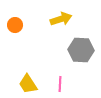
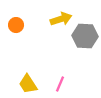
orange circle: moved 1 px right
gray hexagon: moved 4 px right, 14 px up
pink line: rotated 21 degrees clockwise
